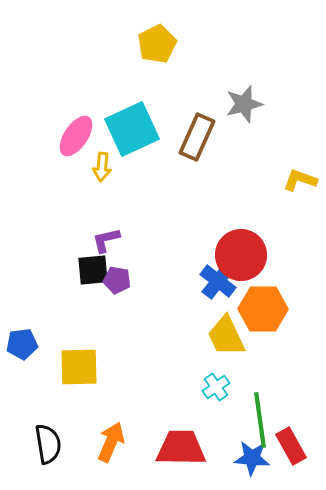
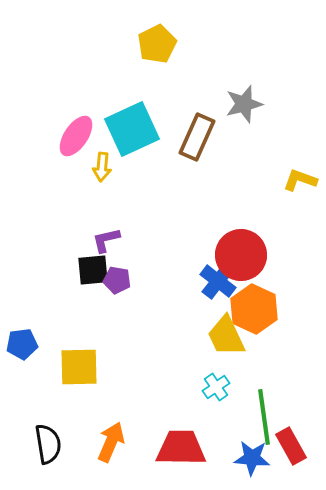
orange hexagon: moved 9 px left; rotated 24 degrees clockwise
green line: moved 4 px right, 3 px up
